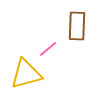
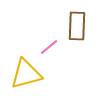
pink line: moved 1 px right, 2 px up
